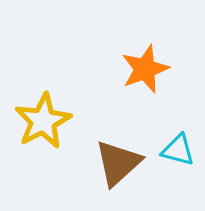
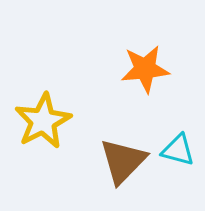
orange star: rotated 15 degrees clockwise
brown triangle: moved 5 px right, 2 px up; rotated 4 degrees counterclockwise
